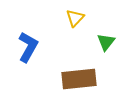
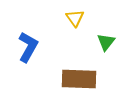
yellow triangle: rotated 18 degrees counterclockwise
brown rectangle: rotated 8 degrees clockwise
